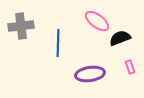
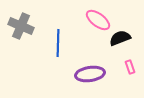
pink ellipse: moved 1 px right, 1 px up
gray cross: rotated 30 degrees clockwise
